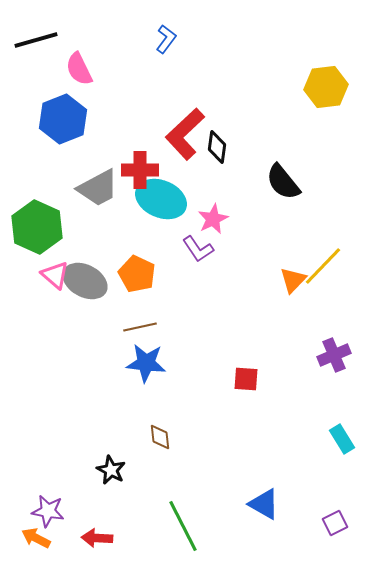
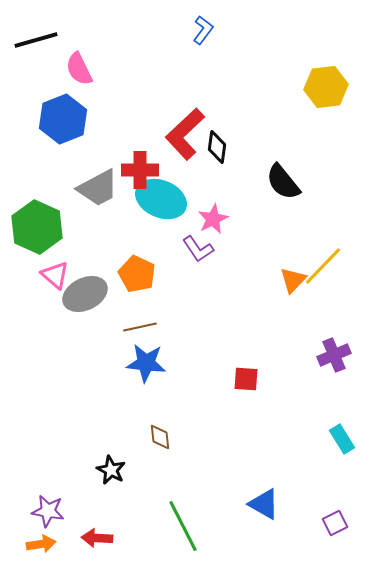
blue L-shape: moved 37 px right, 9 px up
gray ellipse: moved 13 px down; rotated 54 degrees counterclockwise
orange arrow: moved 5 px right, 6 px down; rotated 144 degrees clockwise
